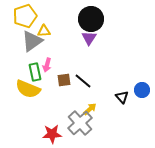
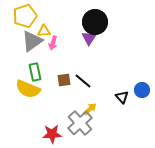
black circle: moved 4 px right, 3 px down
pink arrow: moved 6 px right, 22 px up
